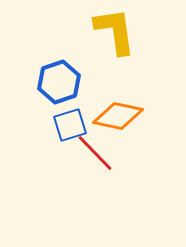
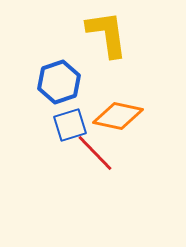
yellow L-shape: moved 8 px left, 3 px down
